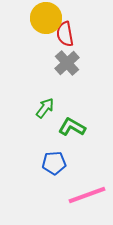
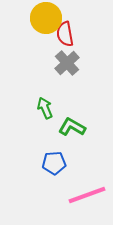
green arrow: rotated 60 degrees counterclockwise
